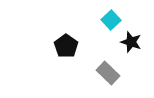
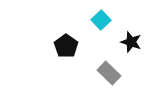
cyan square: moved 10 px left
gray rectangle: moved 1 px right
